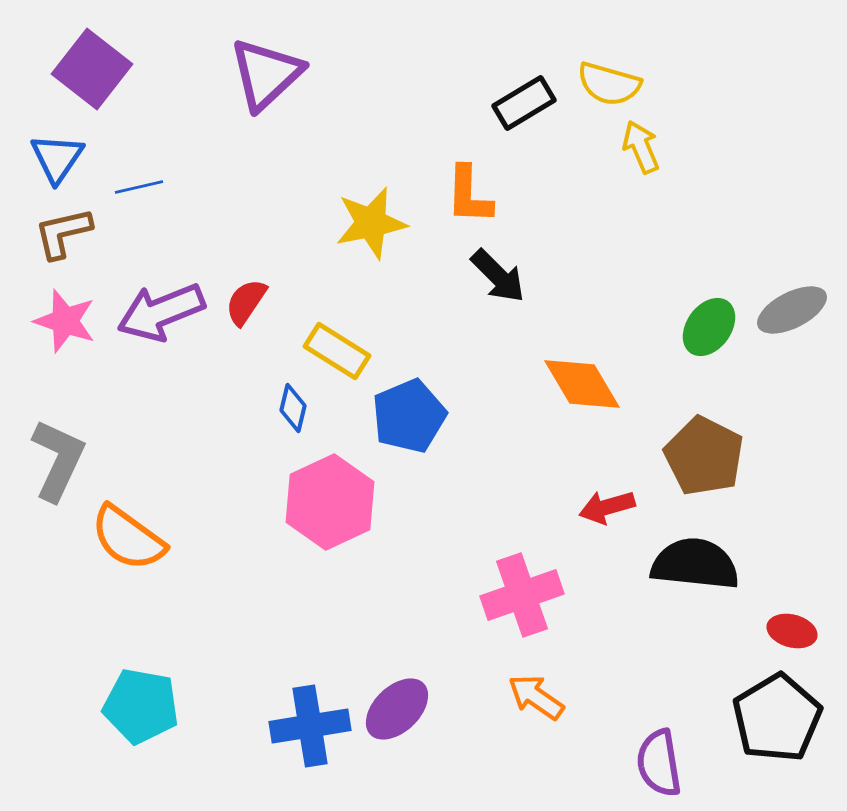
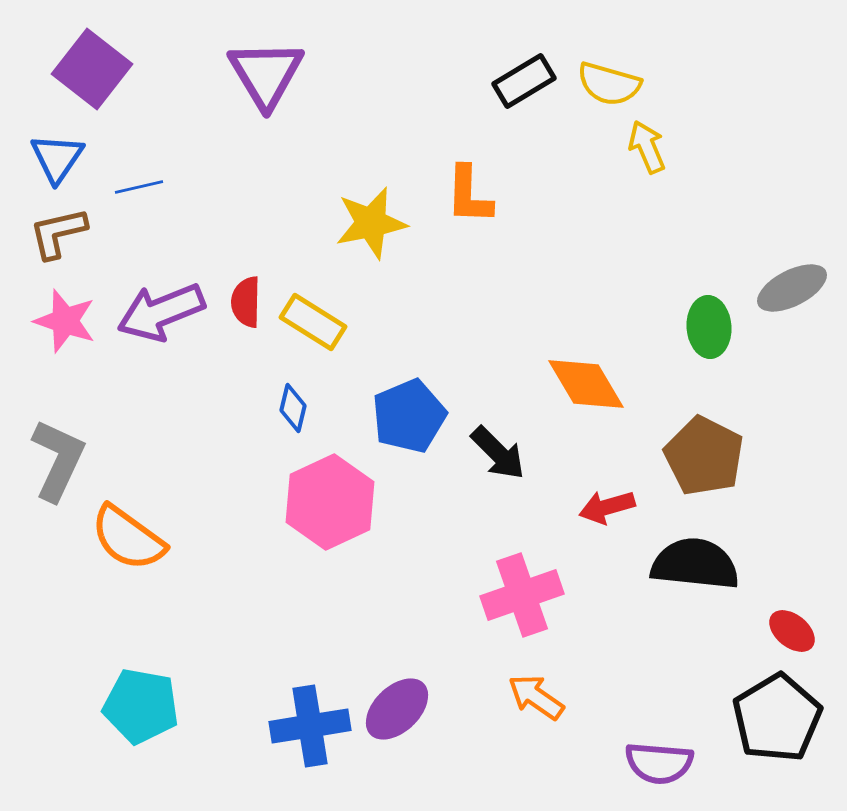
purple triangle: rotated 18 degrees counterclockwise
black rectangle: moved 22 px up
yellow arrow: moved 6 px right
brown L-shape: moved 5 px left
black arrow: moved 177 px down
red semicircle: rotated 33 degrees counterclockwise
gray ellipse: moved 22 px up
green ellipse: rotated 40 degrees counterclockwise
yellow rectangle: moved 24 px left, 29 px up
orange diamond: moved 4 px right
red ellipse: rotated 24 degrees clockwise
purple semicircle: rotated 76 degrees counterclockwise
